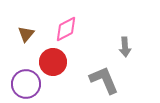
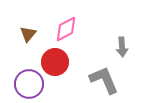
brown triangle: moved 2 px right
gray arrow: moved 3 px left
red circle: moved 2 px right
purple circle: moved 3 px right
